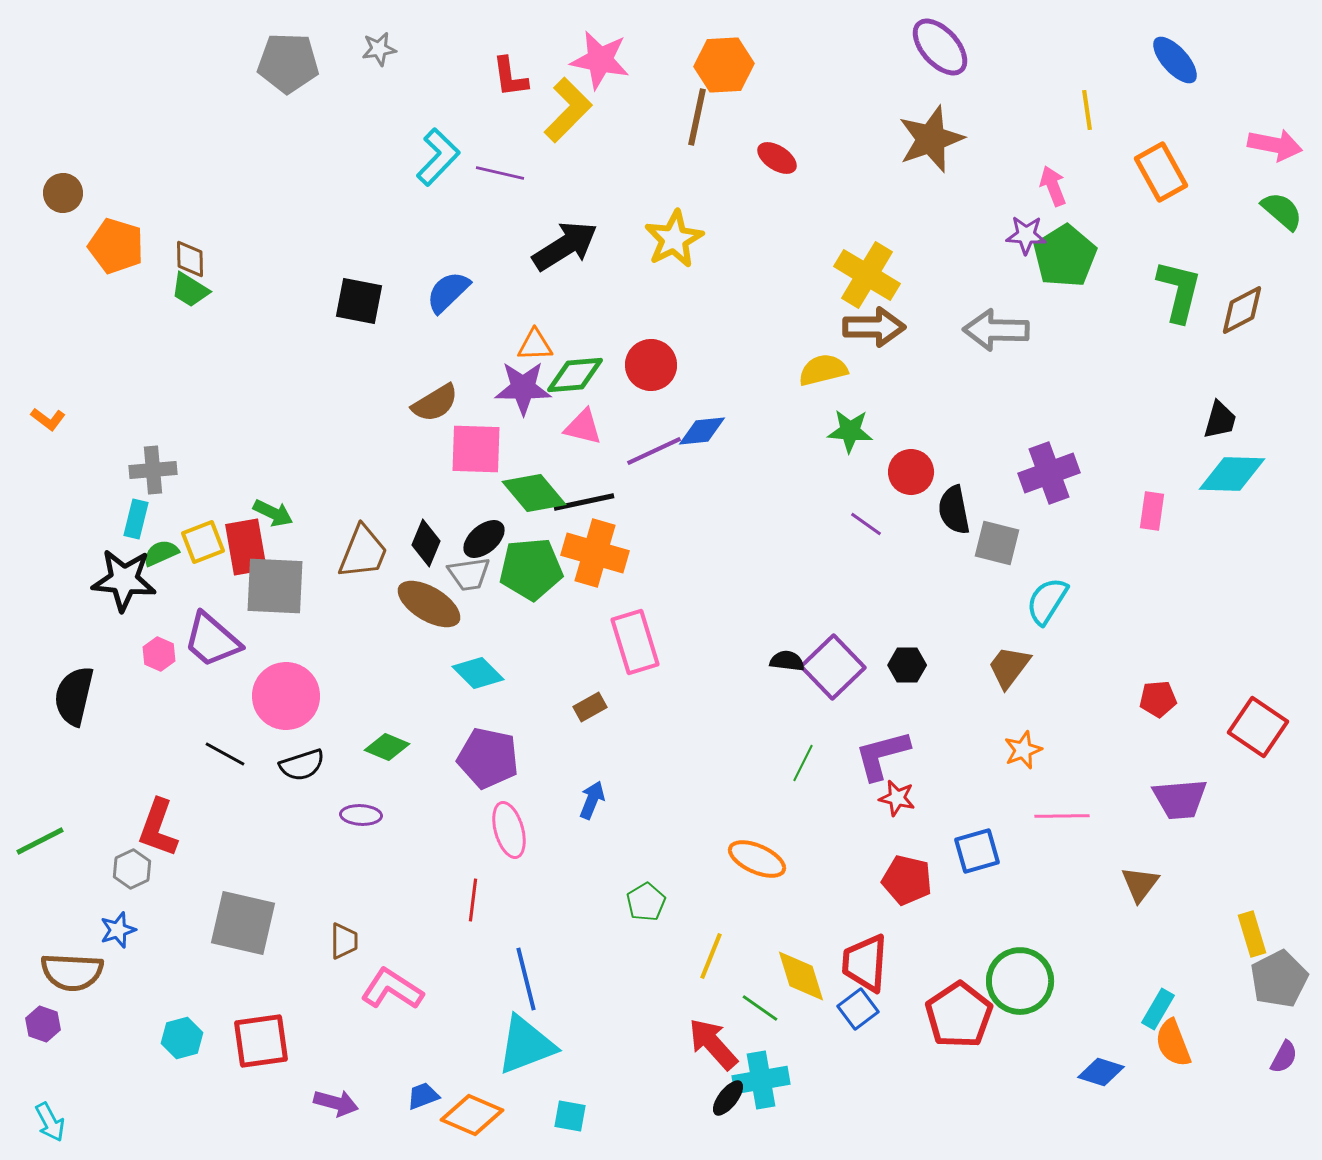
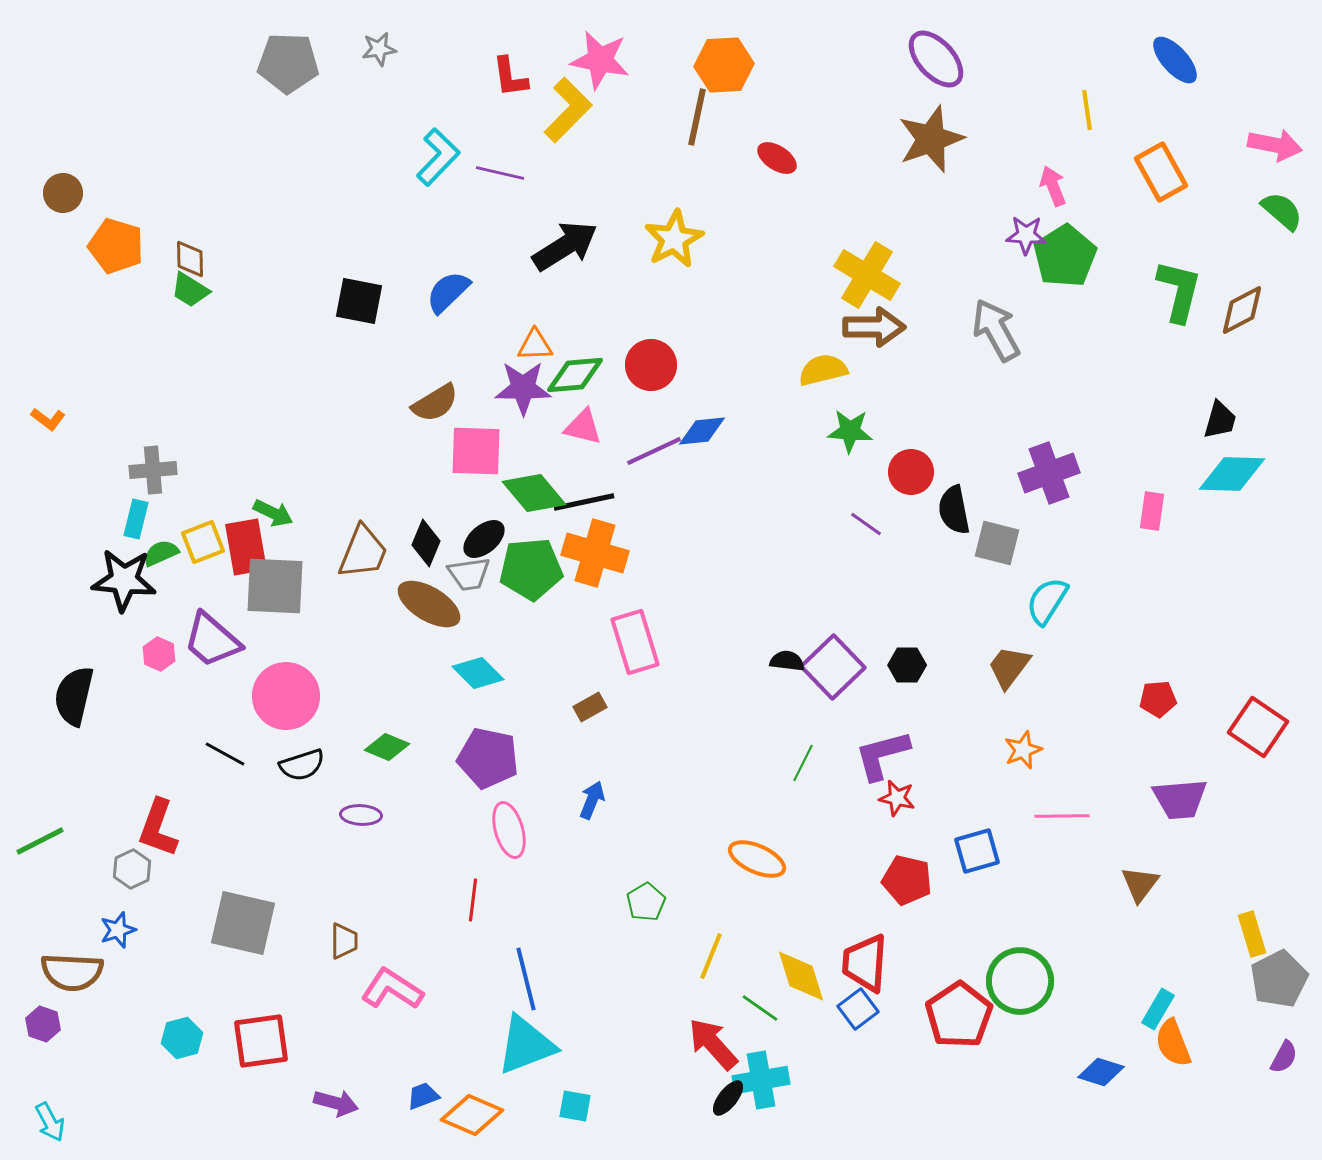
purple ellipse at (940, 47): moved 4 px left, 12 px down
gray arrow at (996, 330): rotated 60 degrees clockwise
pink square at (476, 449): moved 2 px down
cyan square at (570, 1116): moved 5 px right, 10 px up
